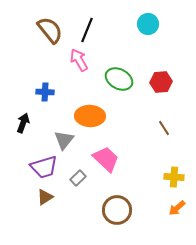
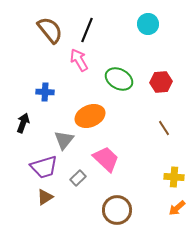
orange ellipse: rotated 24 degrees counterclockwise
